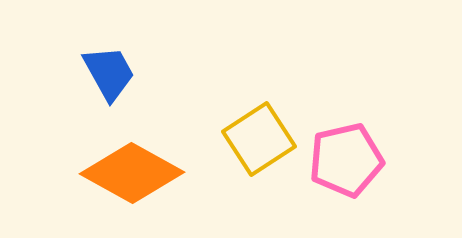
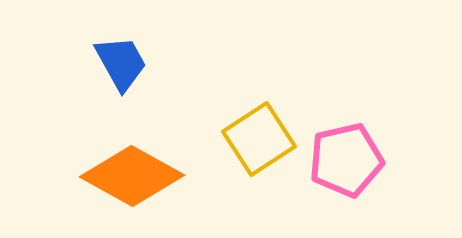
blue trapezoid: moved 12 px right, 10 px up
orange diamond: moved 3 px down
